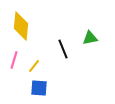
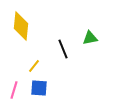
pink line: moved 30 px down
